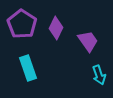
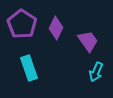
cyan rectangle: moved 1 px right
cyan arrow: moved 3 px left, 3 px up; rotated 42 degrees clockwise
